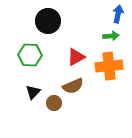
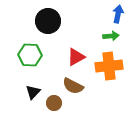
brown semicircle: rotated 50 degrees clockwise
